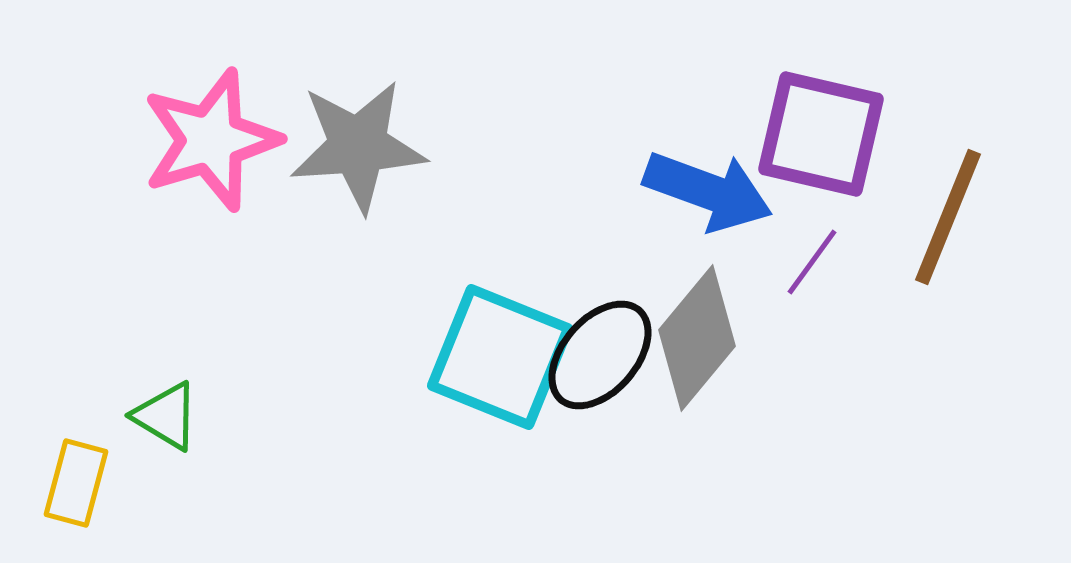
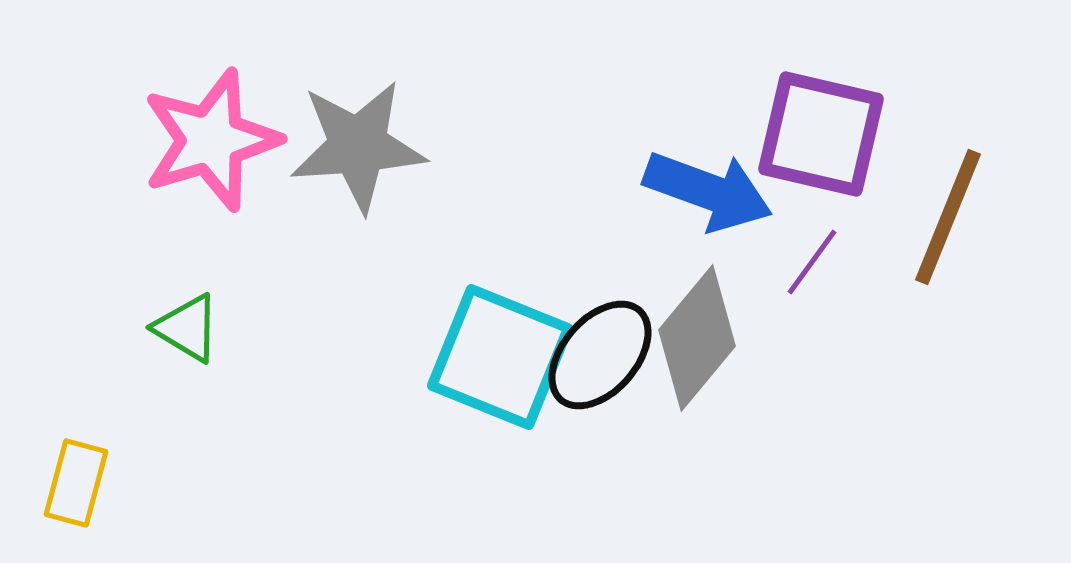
green triangle: moved 21 px right, 88 px up
